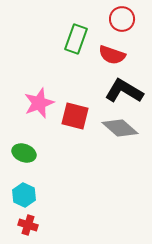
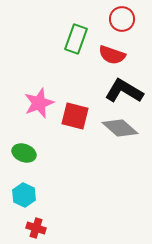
red cross: moved 8 px right, 3 px down
